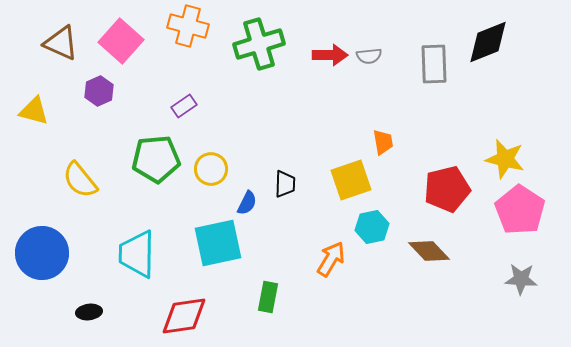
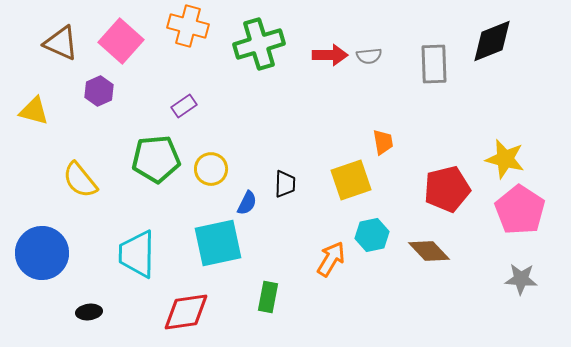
black diamond: moved 4 px right, 1 px up
cyan hexagon: moved 8 px down
red diamond: moved 2 px right, 4 px up
